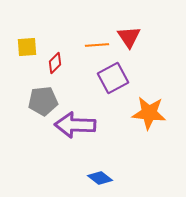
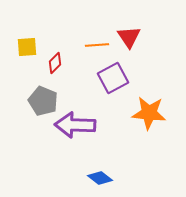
gray pentagon: rotated 28 degrees clockwise
